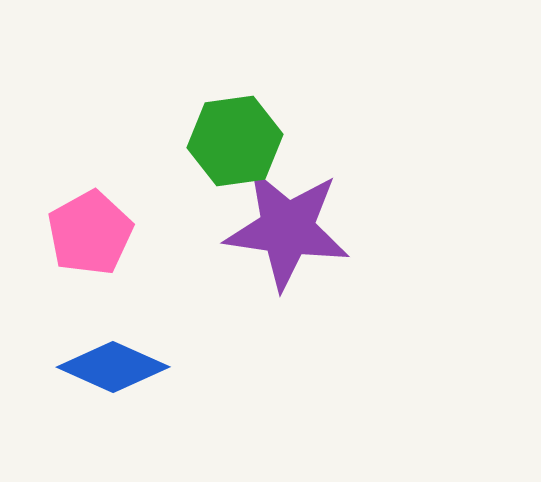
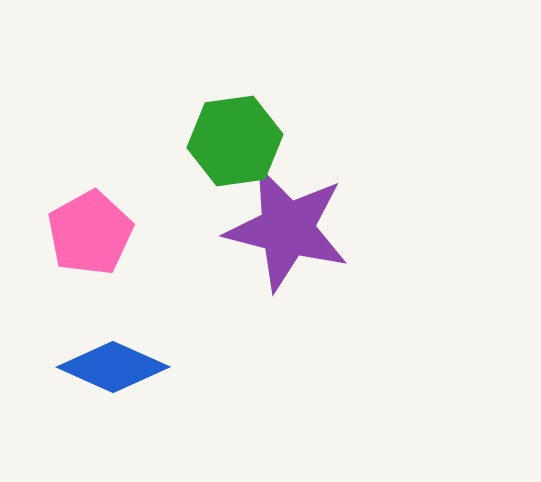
purple star: rotated 6 degrees clockwise
